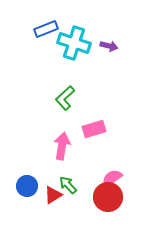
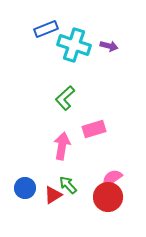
cyan cross: moved 2 px down
blue circle: moved 2 px left, 2 px down
